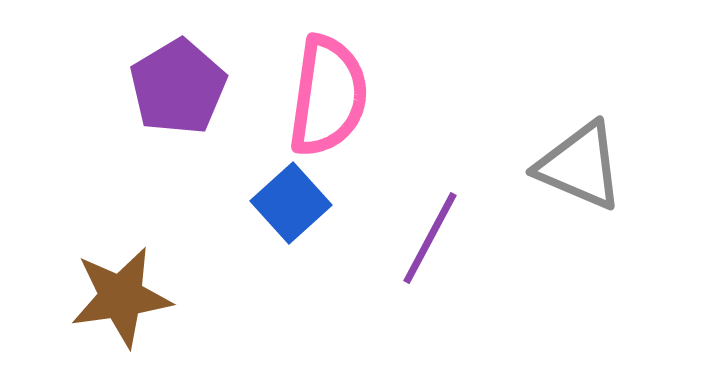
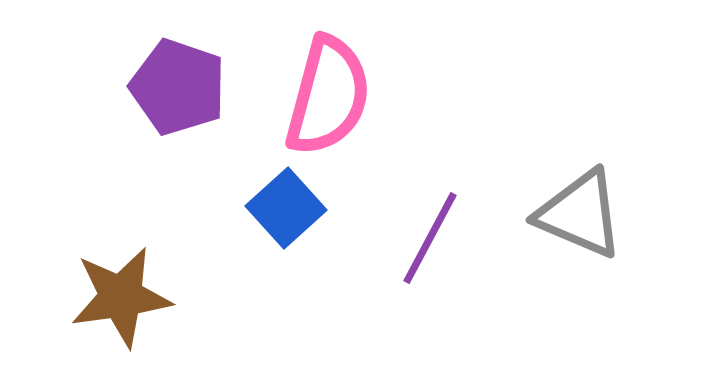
purple pentagon: rotated 22 degrees counterclockwise
pink semicircle: rotated 7 degrees clockwise
gray triangle: moved 48 px down
blue square: moved 5 px left, 5 px down
